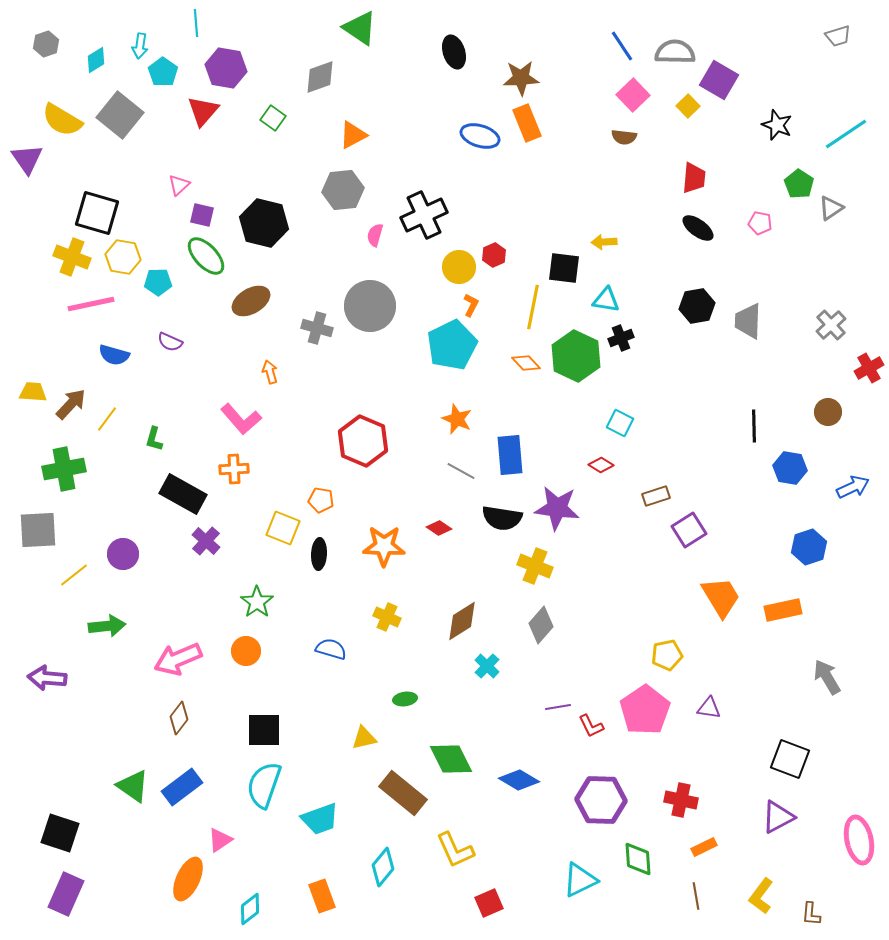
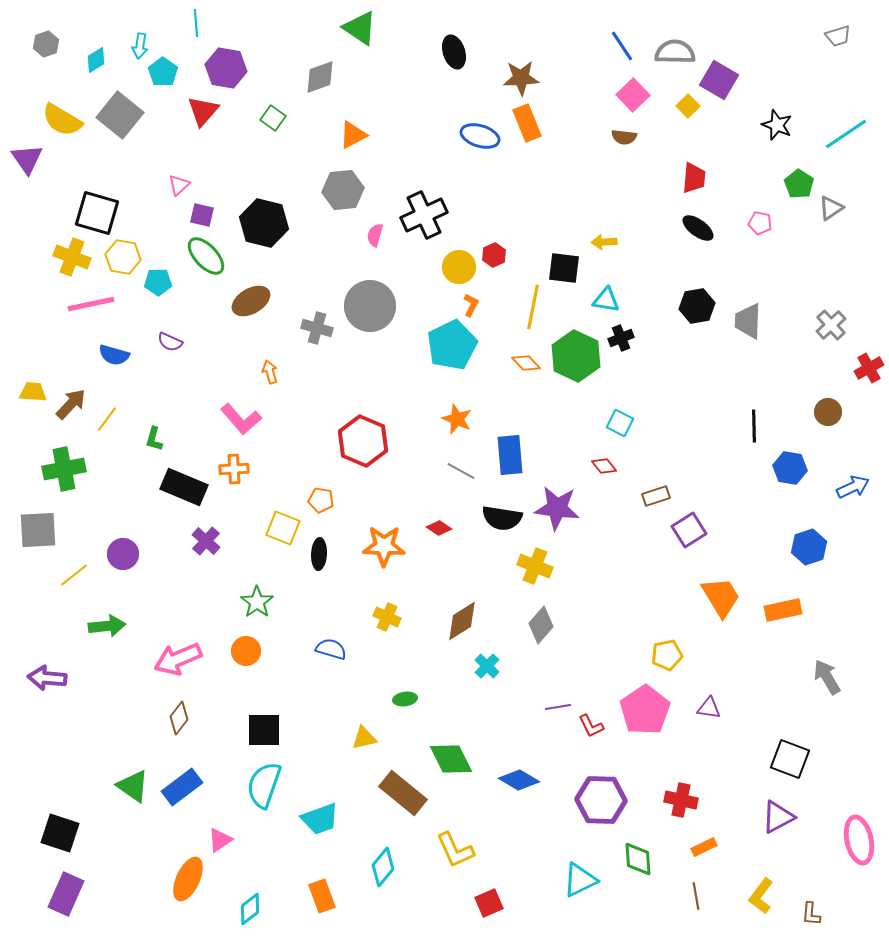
red diamond at (601, 465): moved 3 px right, 1 px down; rotated 20 degrees clockwise
black rectangle at (183, 494): moved 1 px right, 7 px up; rotated 6 degrees counterclockwise
